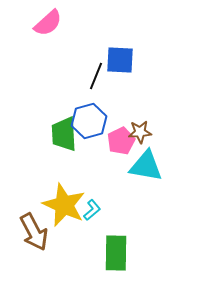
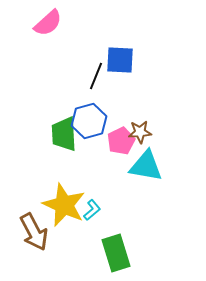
green rectangle: rotated 18 degrees counterclockwise
